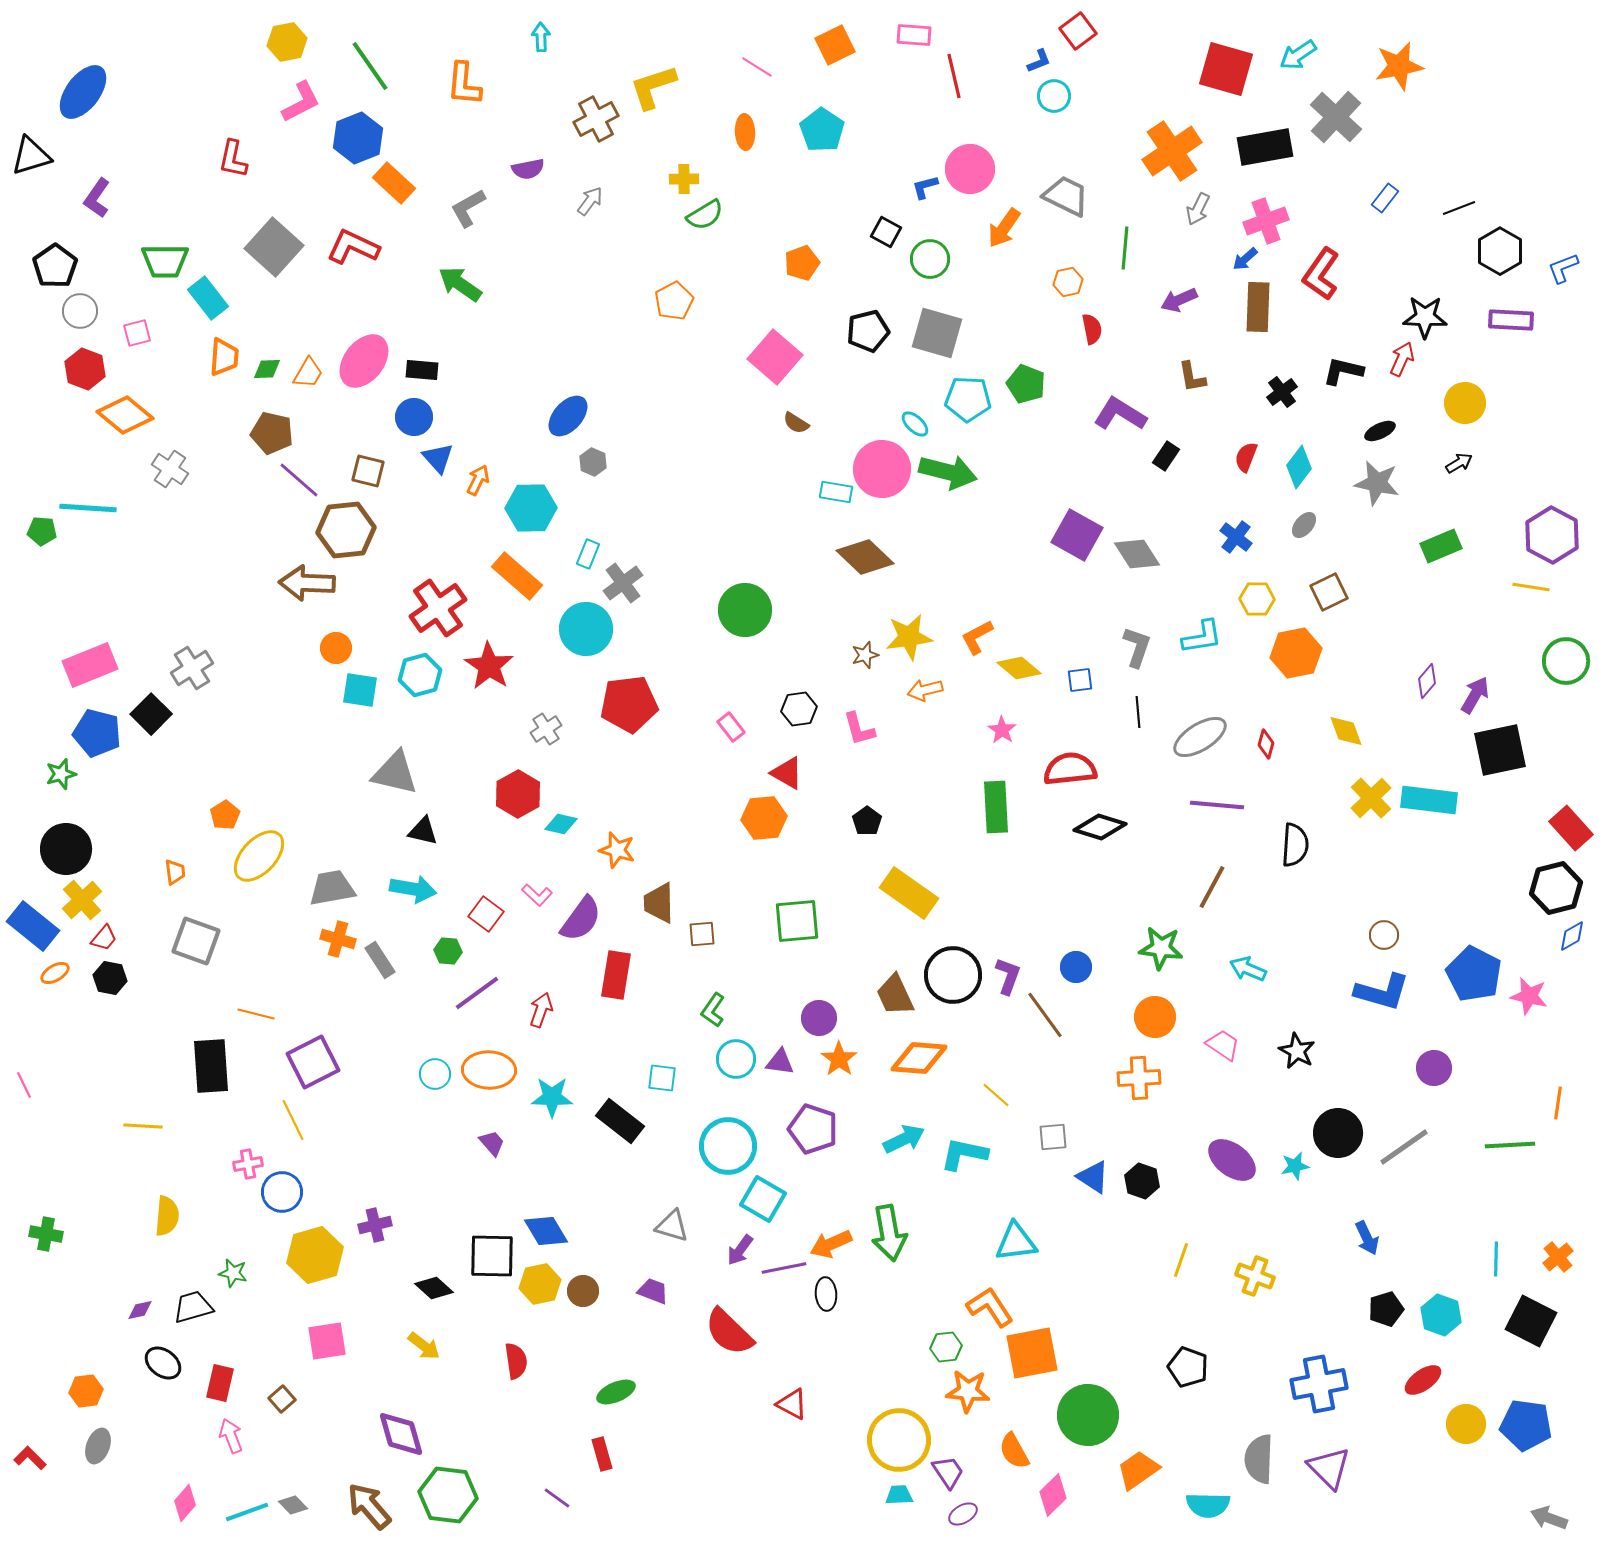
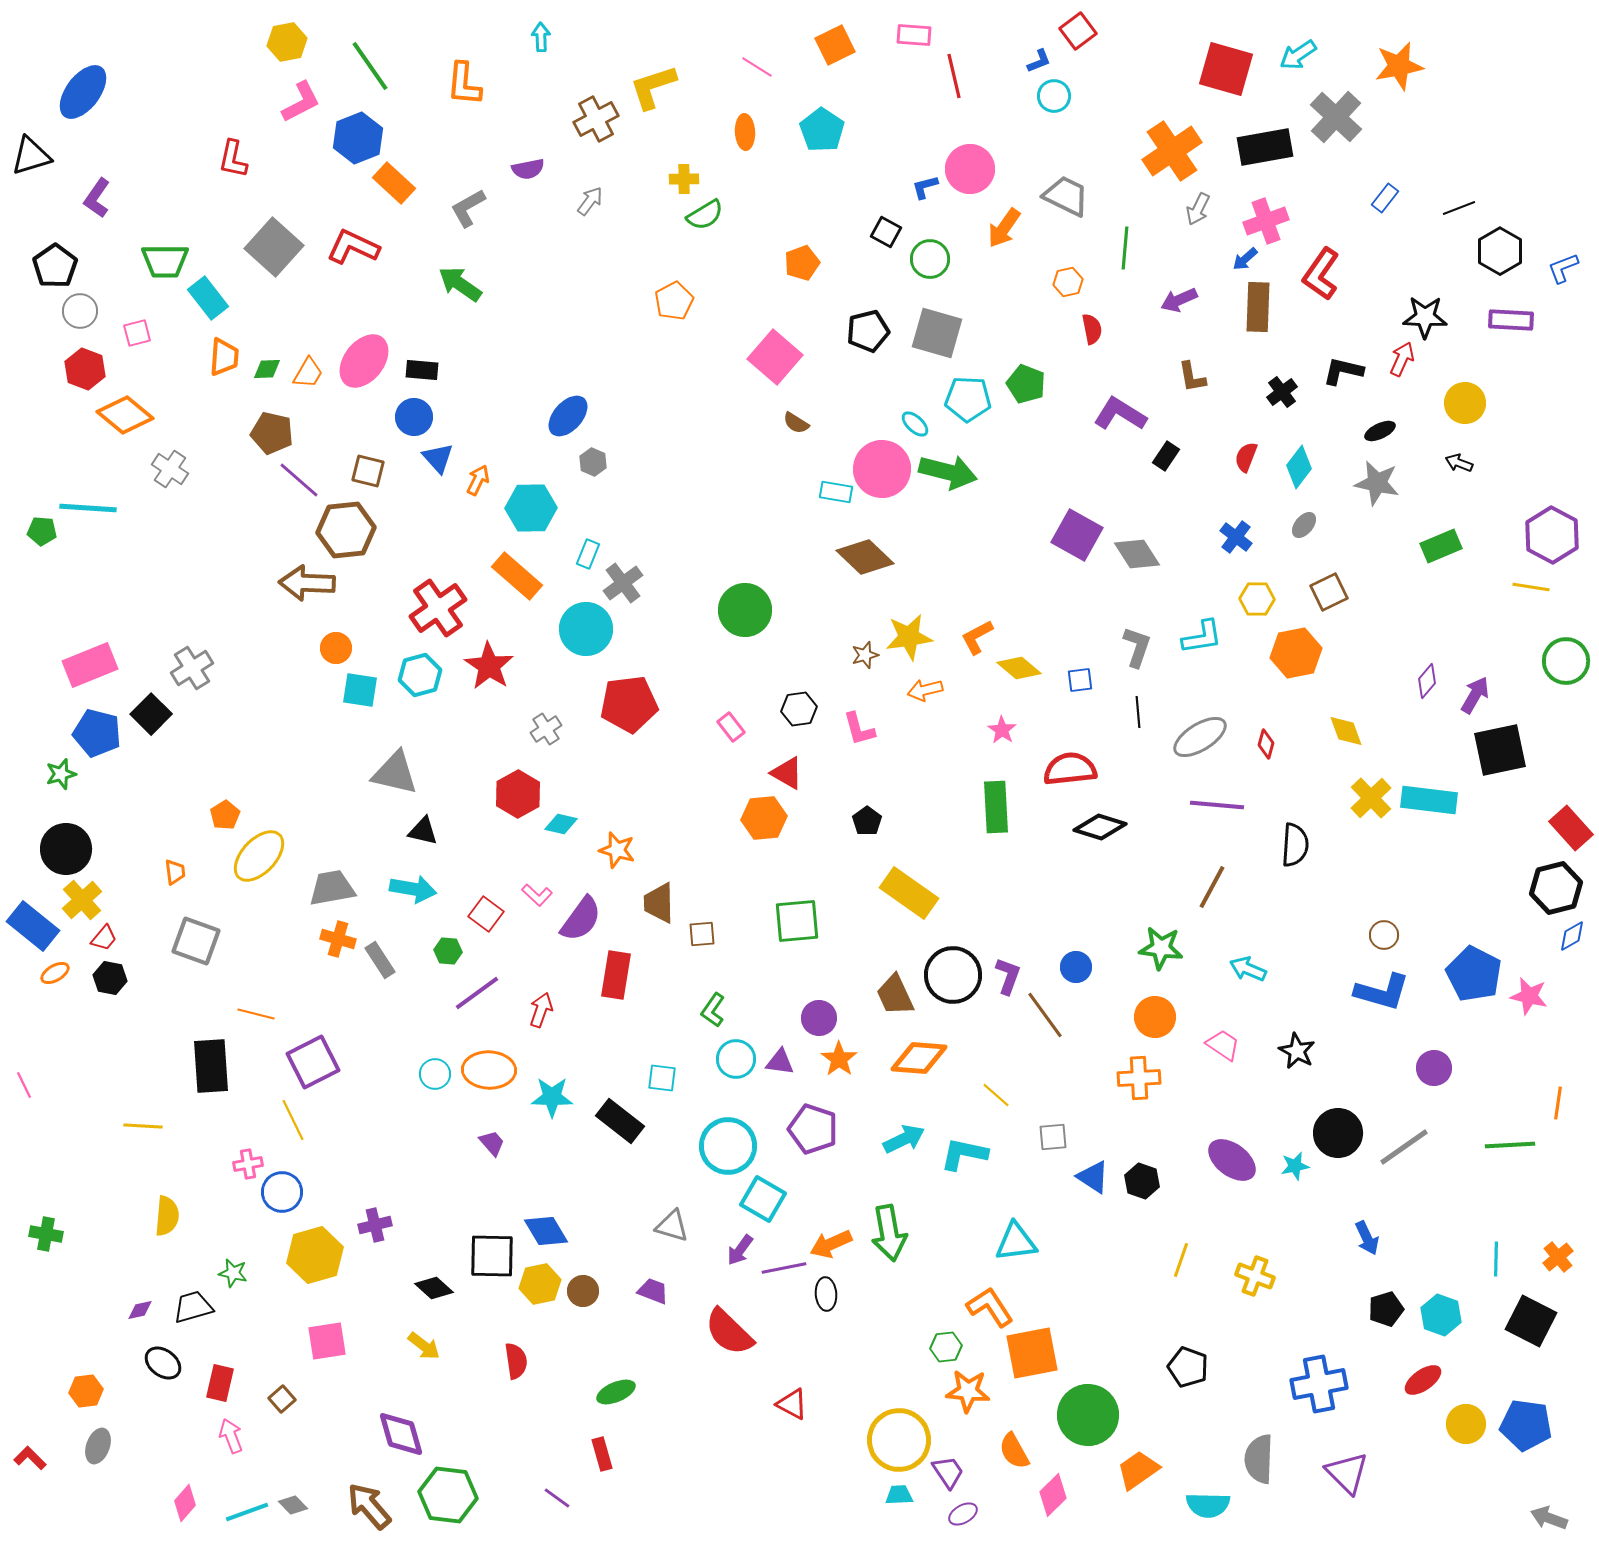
black arrow at (1459, 463): rotated 128 degrees counterclockwise
purple triangle at (1329, 1468): moved 18 px right, 5 px down
